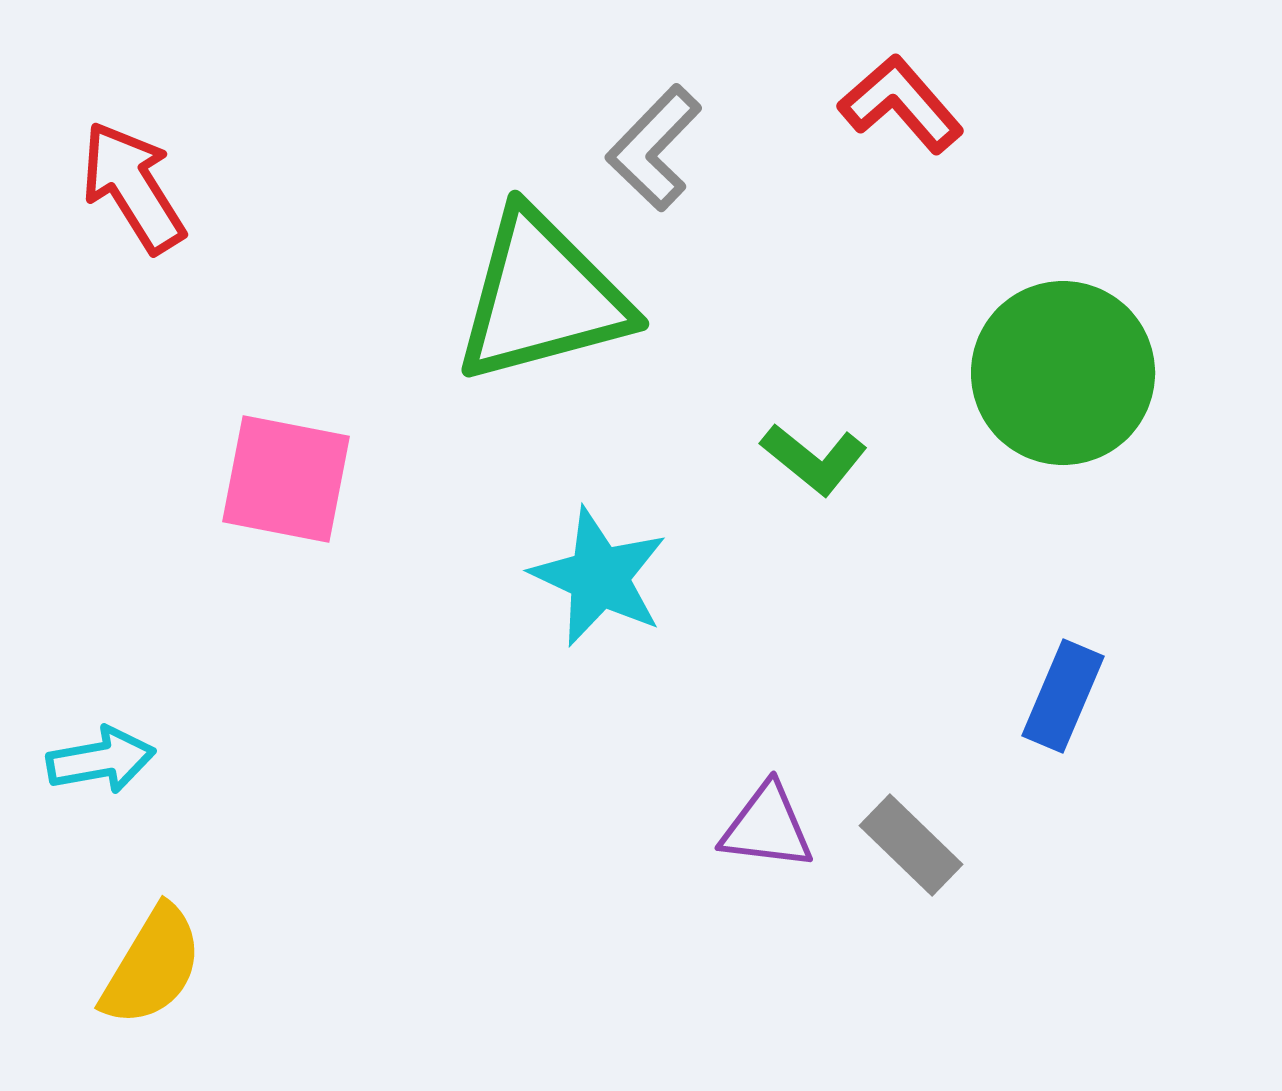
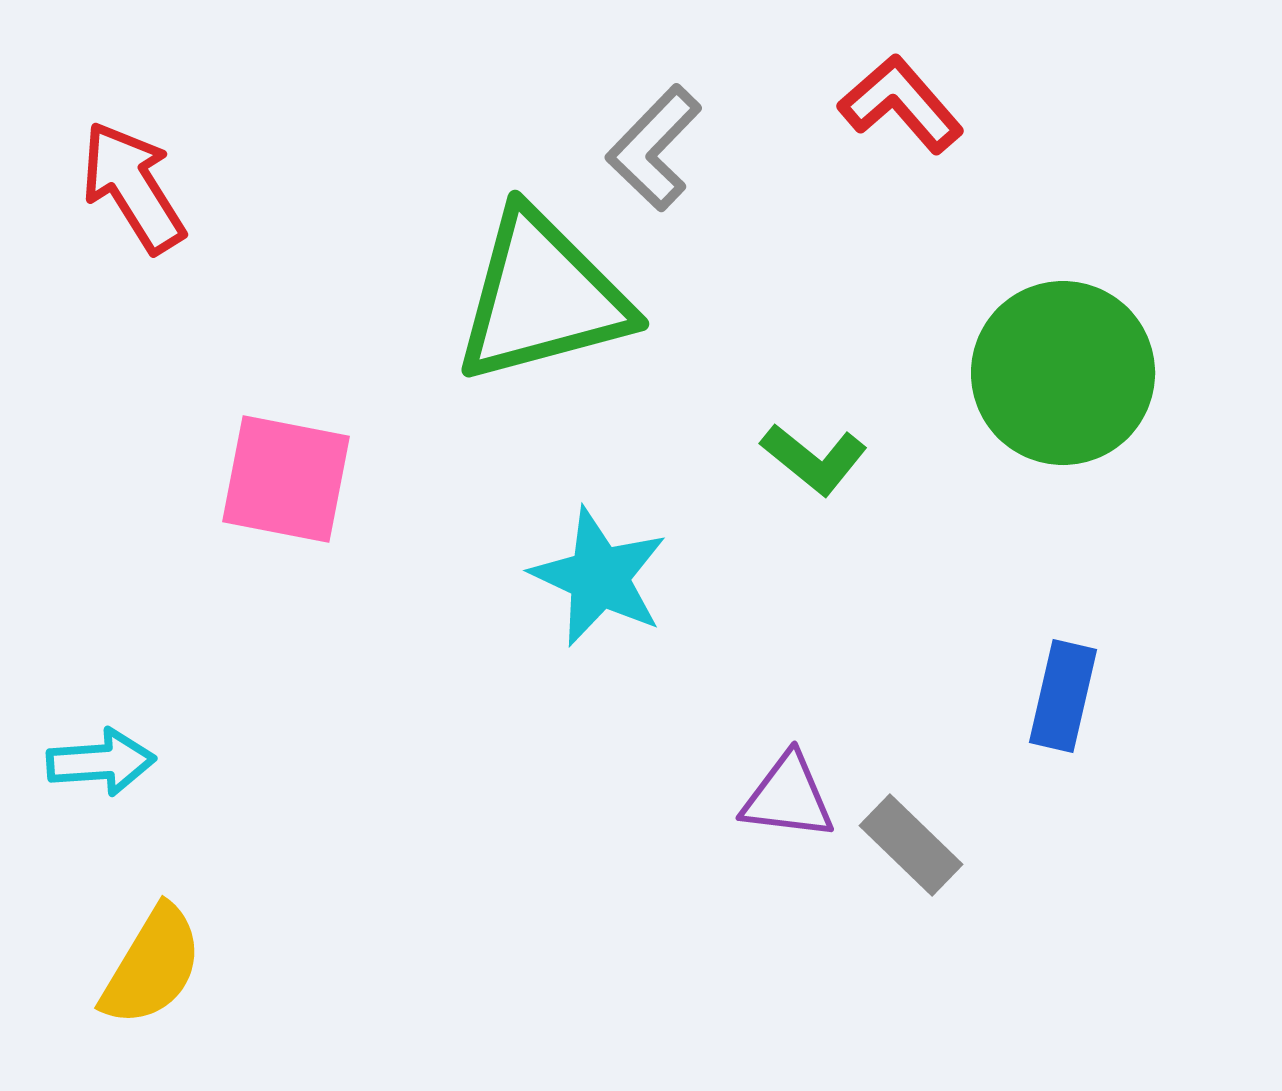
blue rectangle: rotated 10 degrees counterclockwise
cyan arrow: moved 2 px down; rotated 6 degrees clockwise
purple triangle: moved 21 px right, 30 px up
